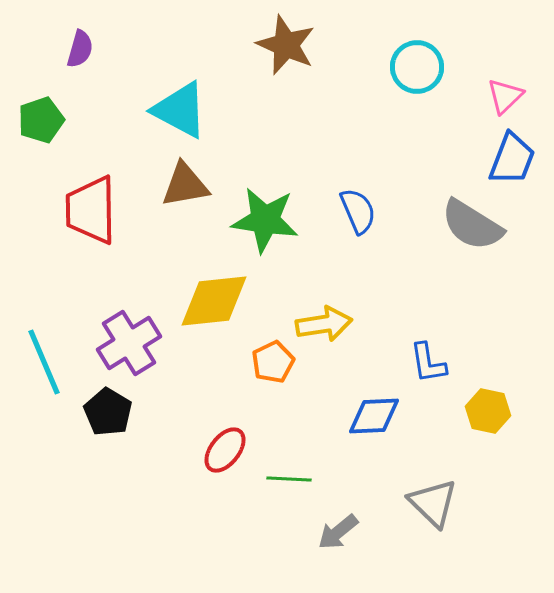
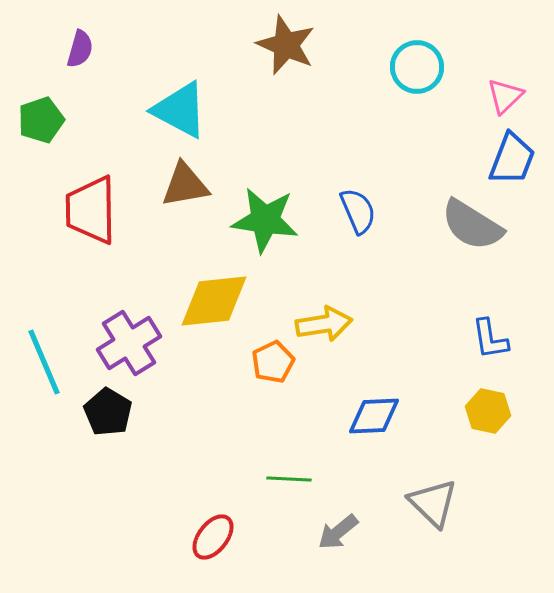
blue L-shape: moved 62 px right, 24 px up
red ellipse: moved 12 px left, 87 px down
